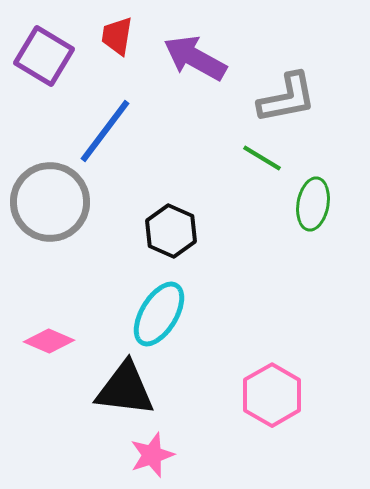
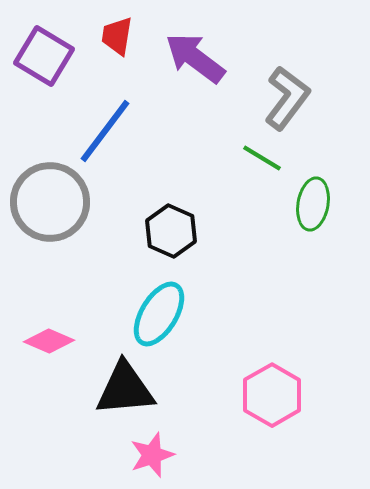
purple arrow: rotated 8 degrees clockwise
gray L-shape: rotated 42 degrees counterclockwise
black triangle: rotated 12 degrees counterclockwise
